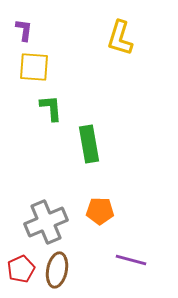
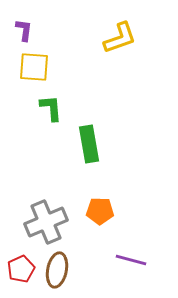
yellow L-shape: rotated 126 degrees counterclockwise
